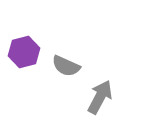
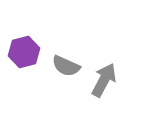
gray arrow: moved 4 px right, 17 px up
